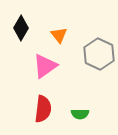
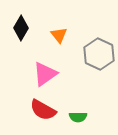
pink triangle: moved 8 px down
red semicircle: moved 1 px down; rotated 112 degrees clockwise
green semicircle: moved 2 px left, 3 px down
